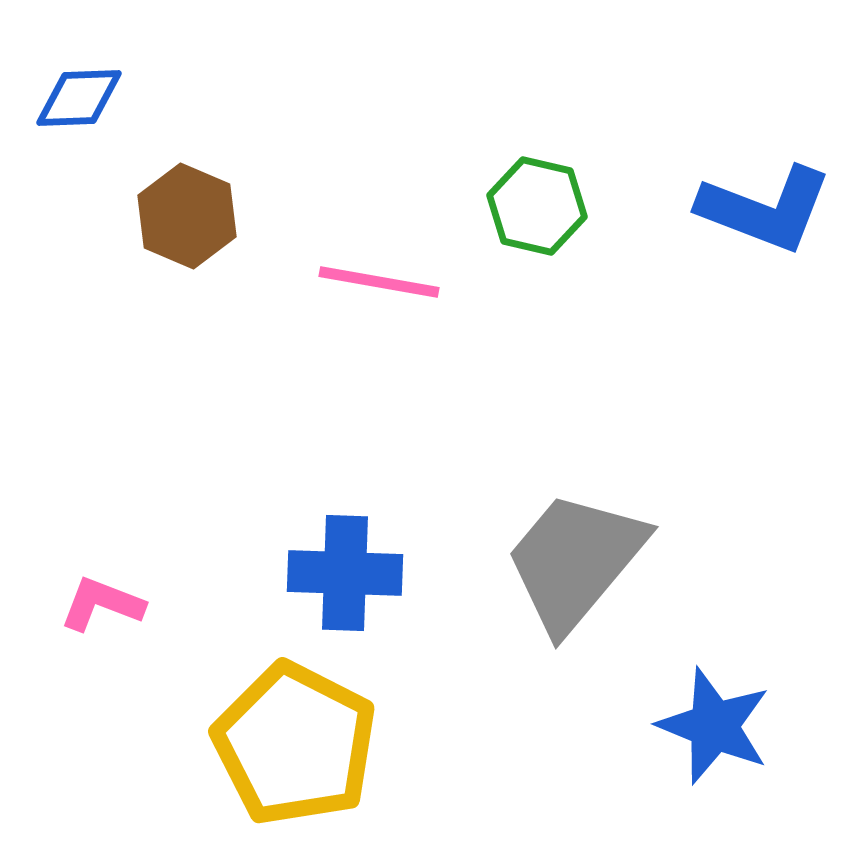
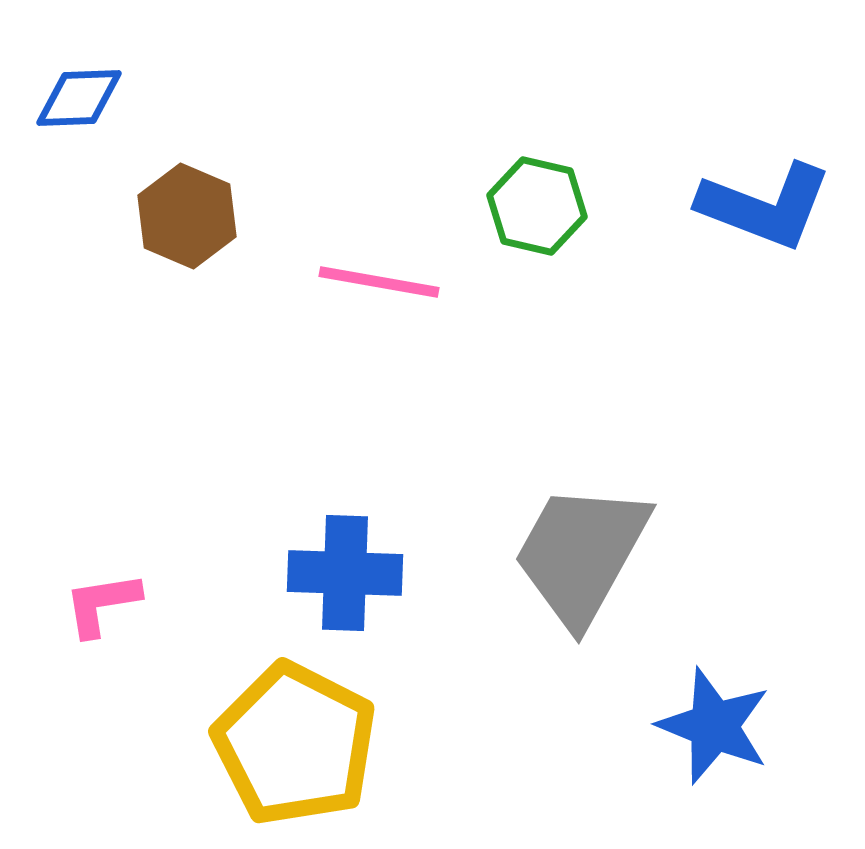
blue L-shape: moved 3 px up
gray trapezoid: moved 6 px right, 7 px up; rotated 11 degrees counterclockwise
pink L-shape: rotated 30 degrees counterclockwise
